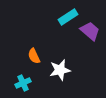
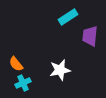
purple trapezoid: moved 5 px down; rotated 125 degrees counterclockwise
orange semicircle: moved 18 px left, 8 px down; rotated 14 degrees counterclockwise
